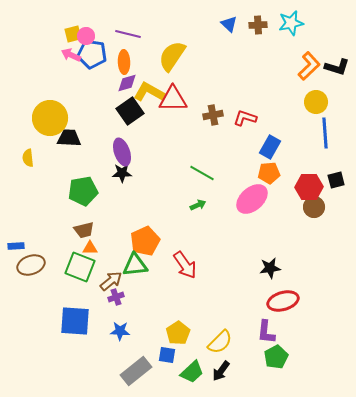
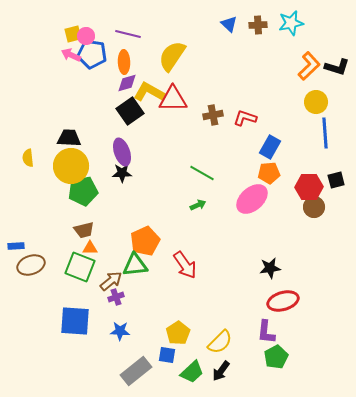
yellow circle at (50, 118): moved 21 px right, 48 px down
